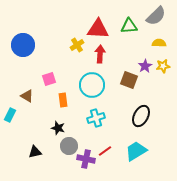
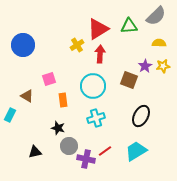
red triangle: rotated 35 degrees counterclockwise
cyan circle: moved 1 px right, 1 px down
